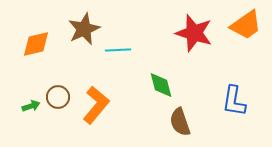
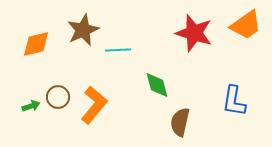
brown star: moved 1 px left, 1 px down
green diamond: moved 4 px left
orange L-shape: moved 2 px left
brown semicircle: rotated 32 degrees clockwise
